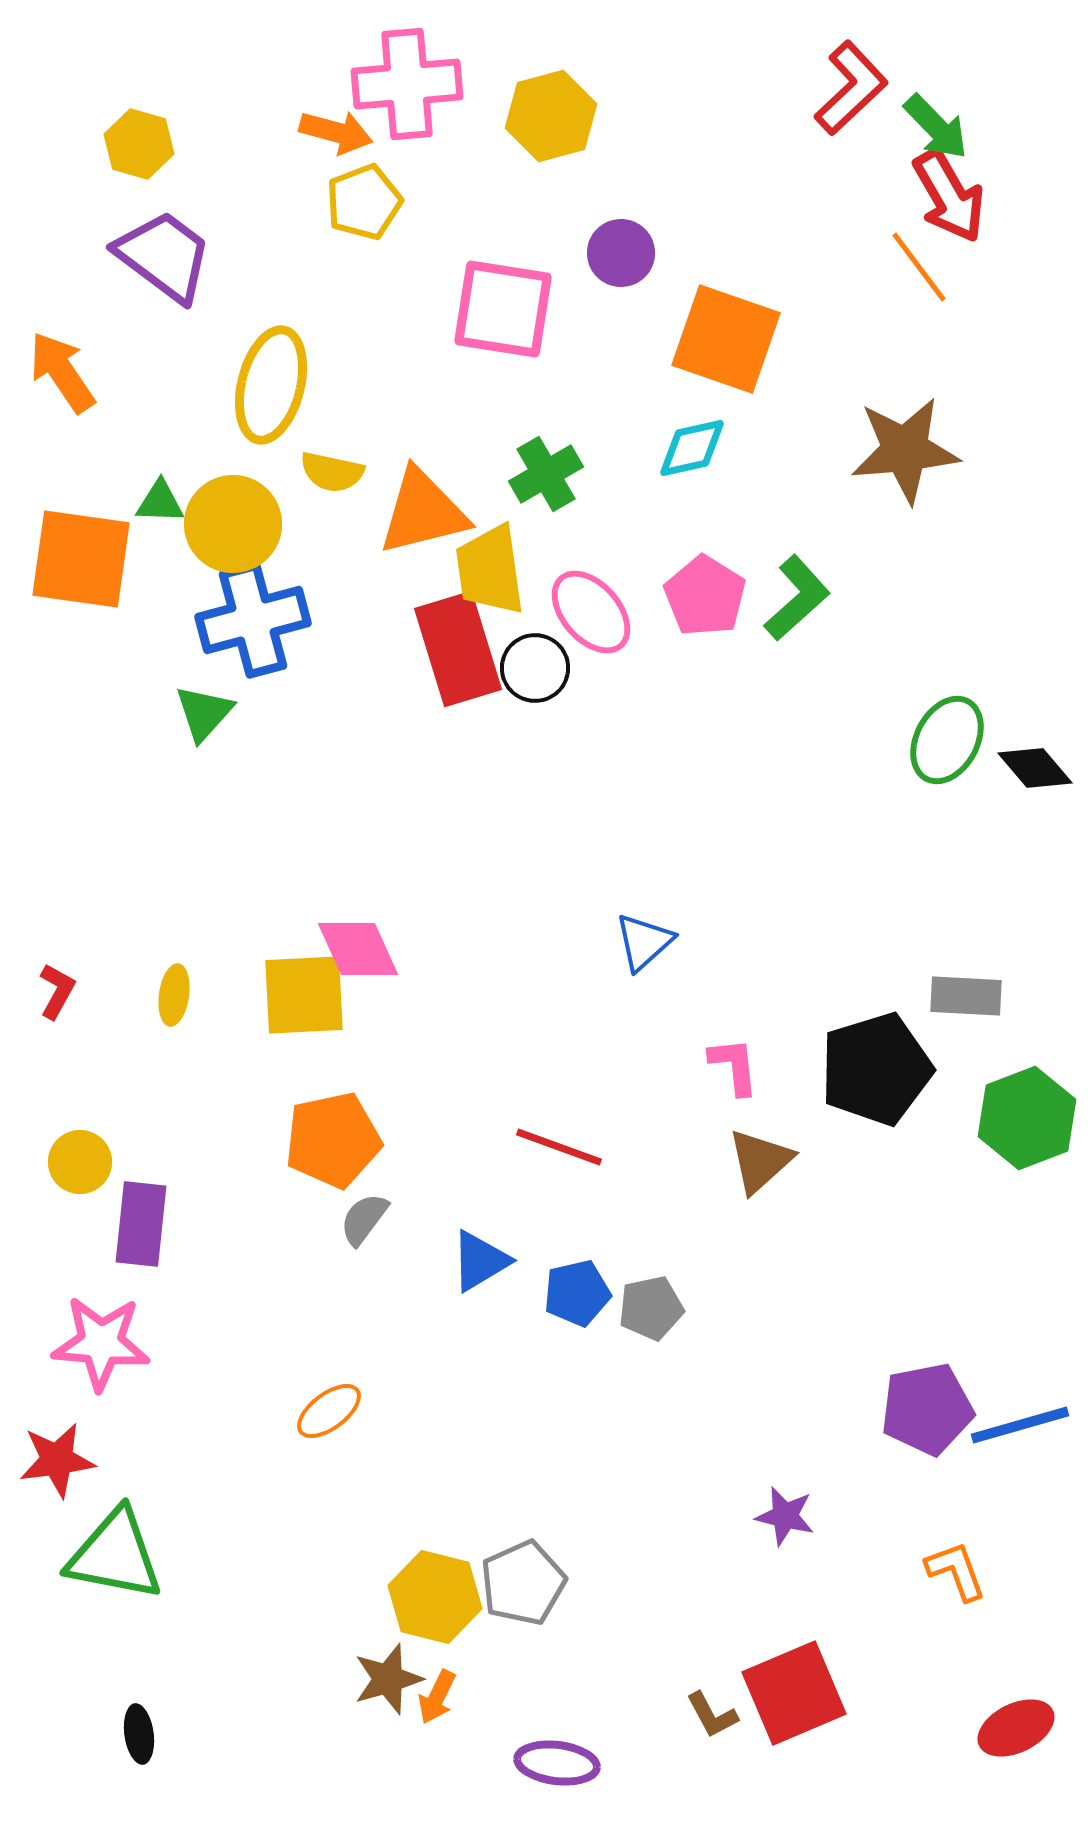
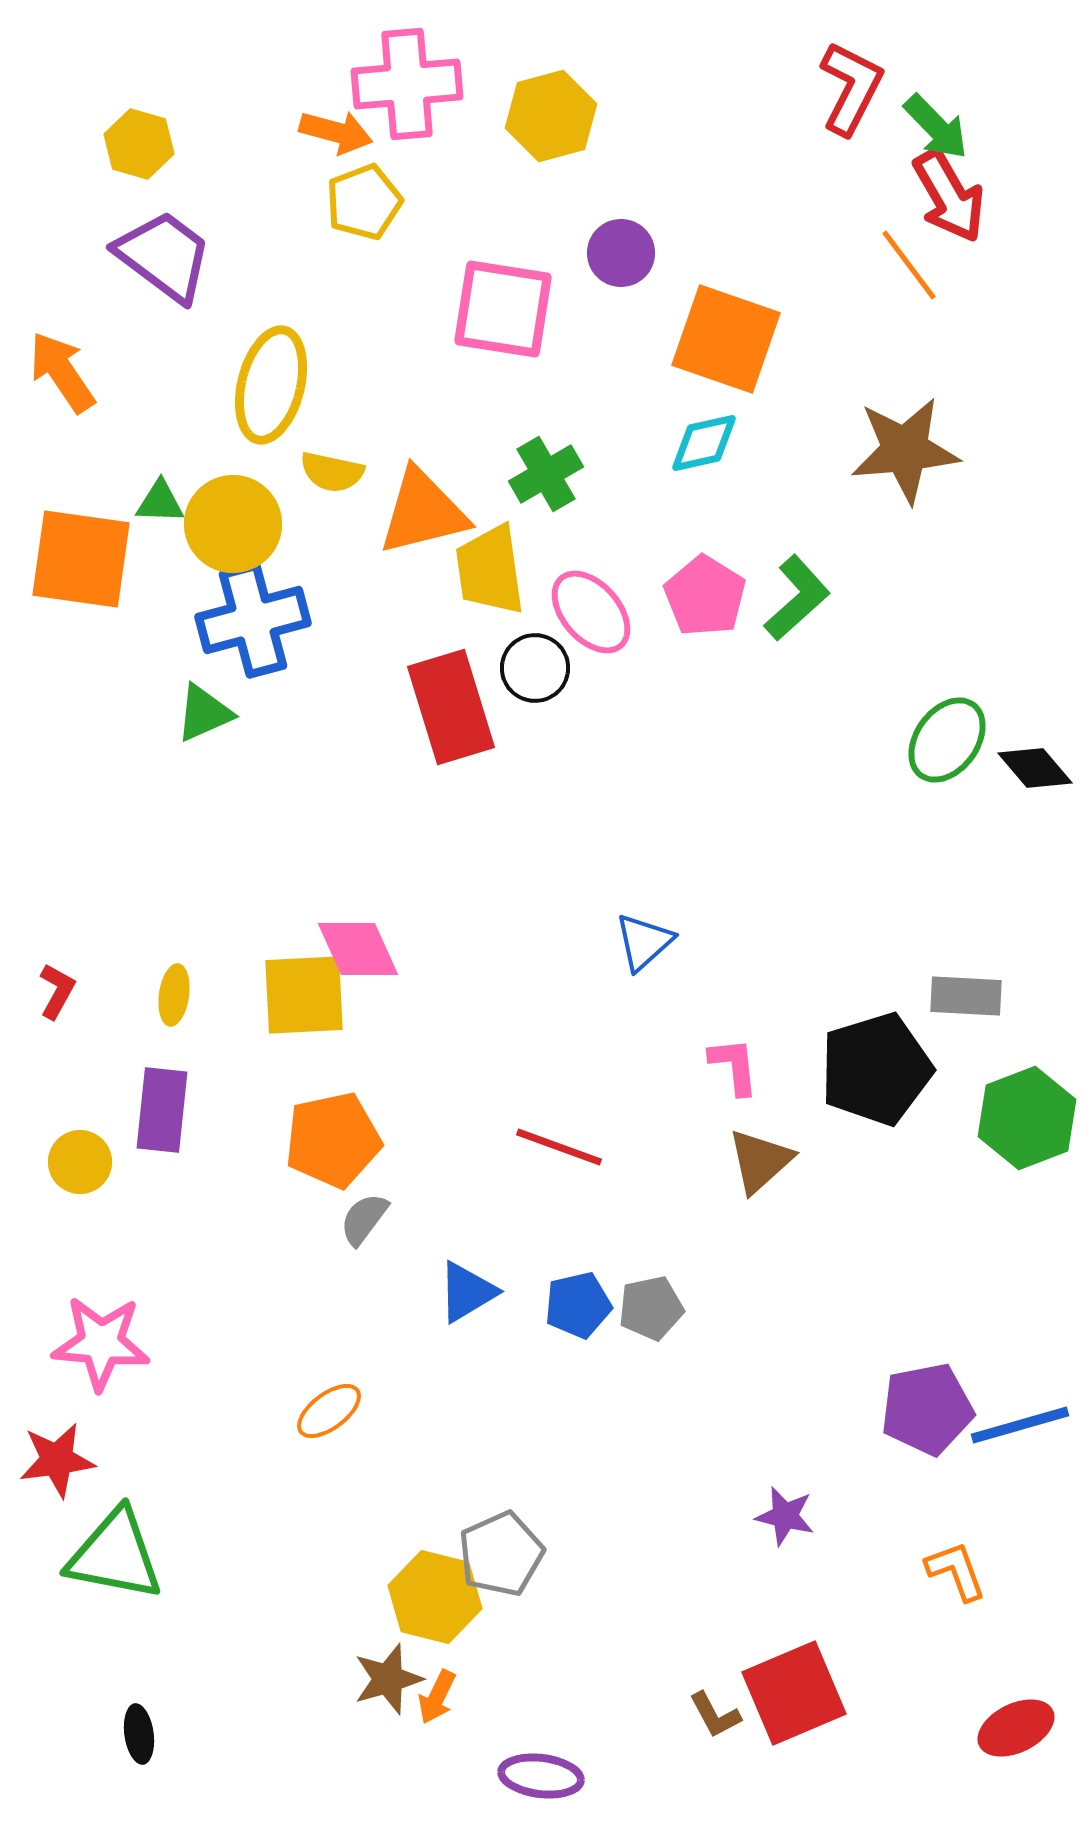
red L-shape at (851, 88): rotated 20 degrees counterclockwise
orange line at (919, 267): moved 10 px left, 2 px up
cyan diamond at (692, 448): moved 12 px right, 5 px up
red rectangle at (458, 649): moved 7 px left, 58 px down
green triangle at (204, 713): rotated 24 degrees clockwise
green ellipse at (947, 740): rotated 8 degrees clockwise
purple rectangle at (141, 1224): moved 21 px right, 114 px up
blue triangle at (480, 1261): moved 13 px left, 31 px down
blue pentagon at (577, 1293): moved 1 px right, 12 px down
gray pentagon at (523, 1583): moved 22 px left, 29 px up
brown L-shape at (712, 1715): moved 3 px right
purple ellipse at (557, 1763): moved 16 px left, 13 px down
